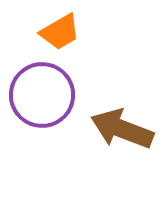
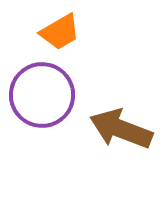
brown arrow: moved 1 px left
